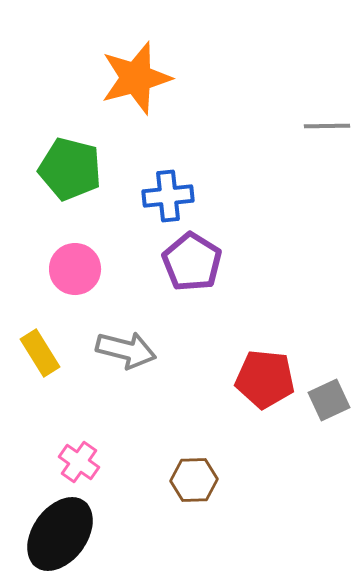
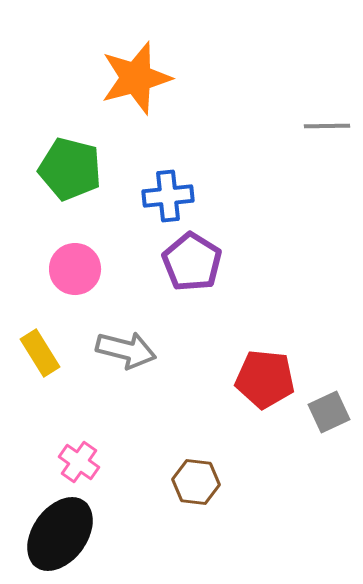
gray square: moved 12 px down
brown hexagon: moved 2 px right, 2 px down; rotated 9 degrees clockwise
